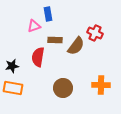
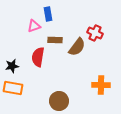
brown semicircle: moved 1 px right, 1 px down
brown circle: moved 4 px left, 13 px down
